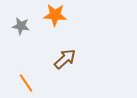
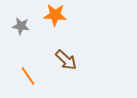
brown arrow: moved 1 px right, 1 px down; rotated 85 degrees clockwise
orange line: moved 2 px right, 7 px up
